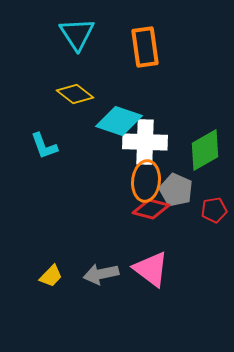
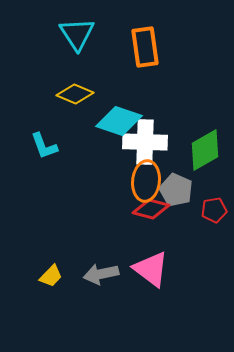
yellow diamond: rotated 15 degrees counterclockwise
